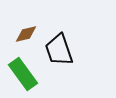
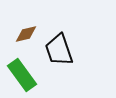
green rectangle: moved 1 px left, 1 px down
